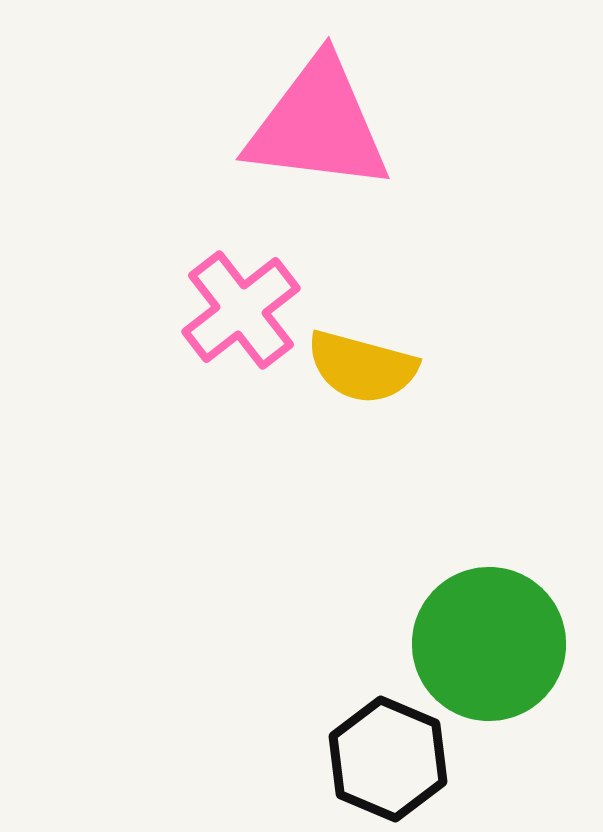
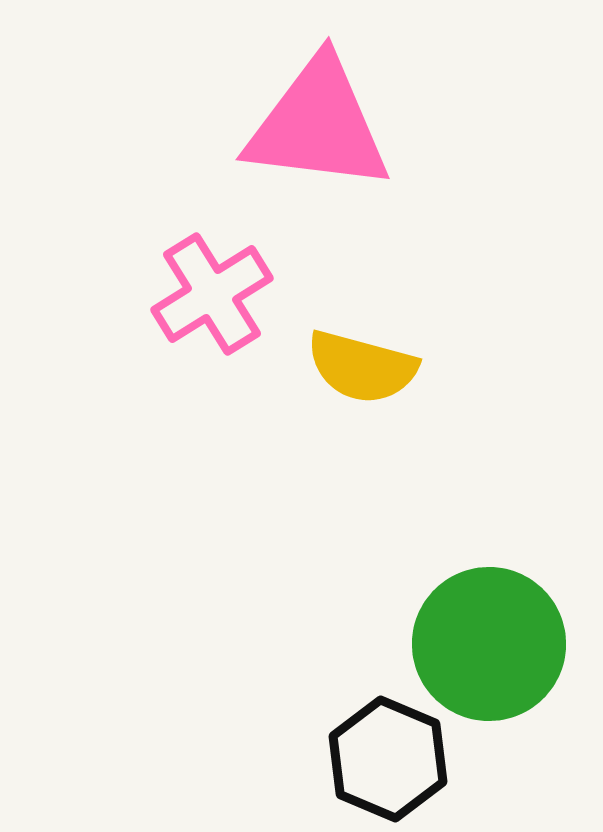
pink cross: moved 29 px left, 16 px up; rotated 6 degrees clockwise
